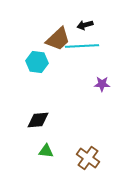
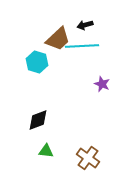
cyan hexagon: rotated 10 degrees clockwise
purple star: rotated 21 degrees clockwise
black diamond: rotated 15 degrees counterclockwise
